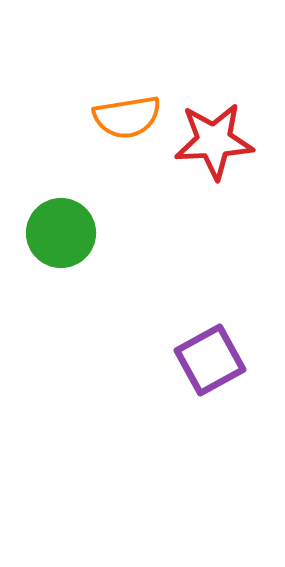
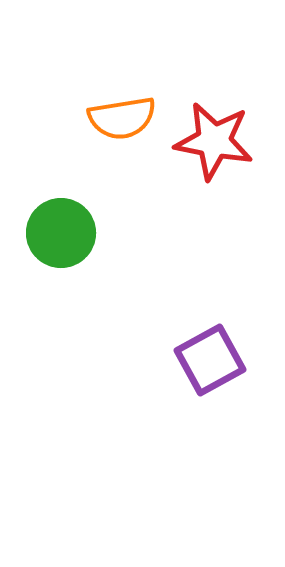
orange semicircle: moved 5 px left, 1 px down
red star: rotated 14 degrees clockwise
